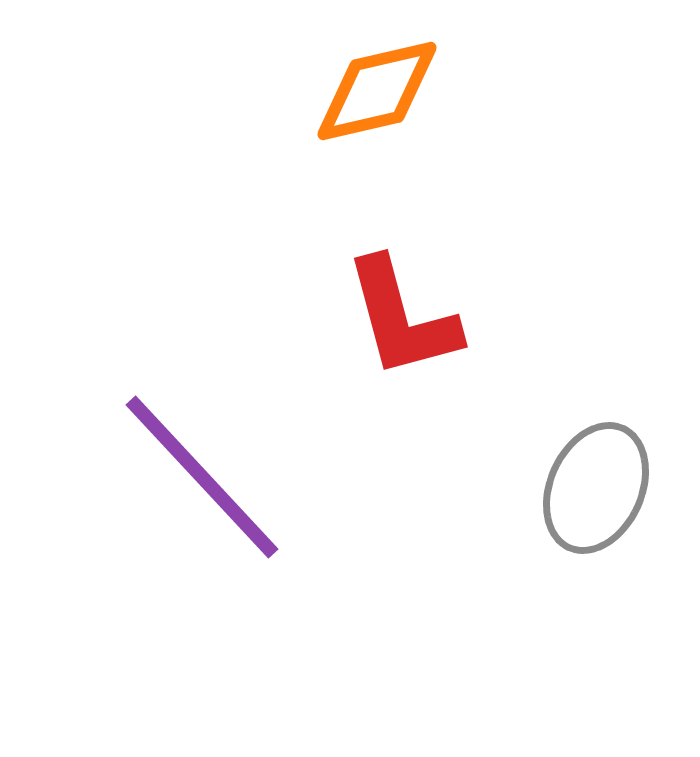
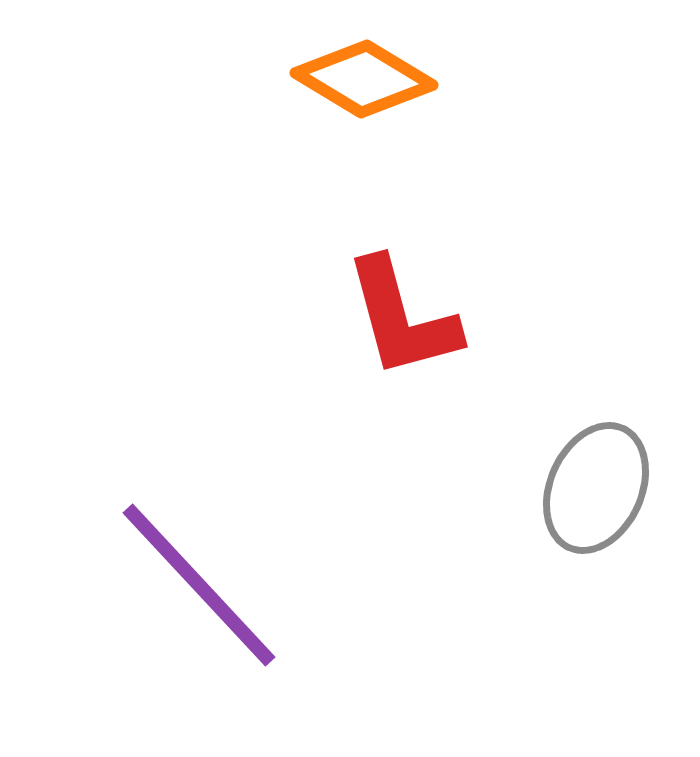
orange diamond: moved 13 px left, 12 px up; rotated 44 degrees clockwise
purple line: moved 3 px left, 108 px down
